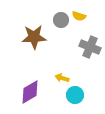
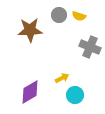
gray circle: moved 2 px left, 5 px up
brown star: moved 4 px left, 7 px up
yellow arrow: rotated 136 degrees clockwise
